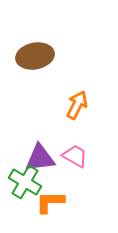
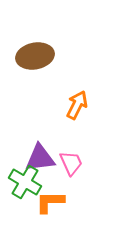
pink trapezoid: moved 4 px left, 7 px down; rotated 36 degrees clockwise
